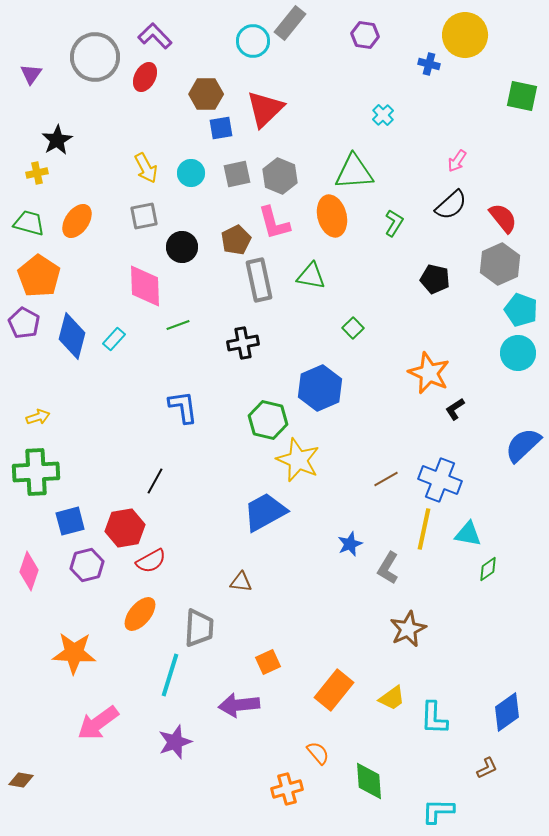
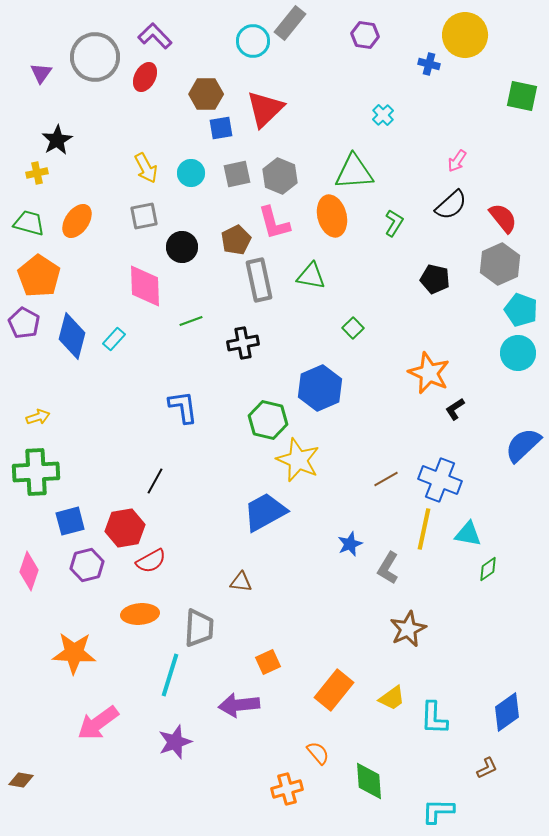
purple triangle at (31, 74): moved 10 px right, 1 px up
green line at (178, 325): moved 13 px right, 4 px up
orange ellipse at (140, 614): rotated 45 degrees clockwise
